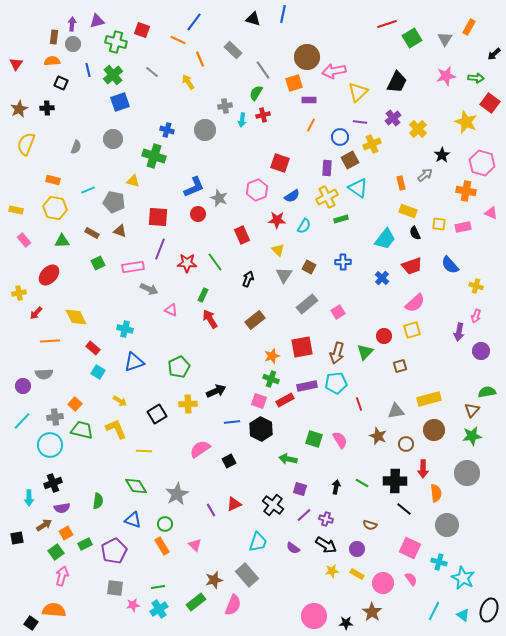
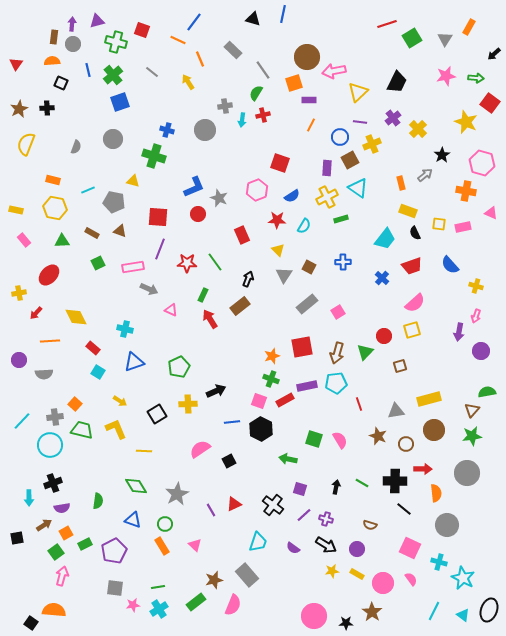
brown rectangle at (255, 320): moved 15 px left, 14 px up
purple circle at (23, 386): moved 4 px left, 26 px up
red arrow at (423, 469): rotated 90 degrees counterclockwise
